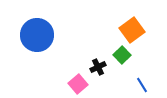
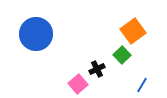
orange square: moved 1 px right, 1 px down
blue circle: moved 1 px left, 1 px up
black cross: moved 1 px left, 2 px down
blue line: rotated 63 degrees clockwise
